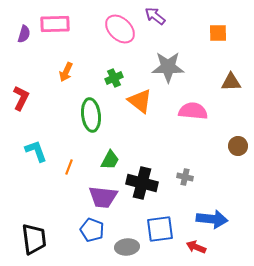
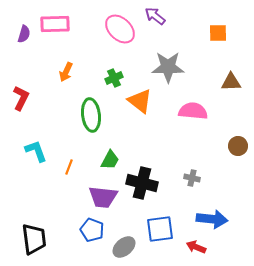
gray cross: moved 7 px right, 1 px down
gray ellipse: moved 3 px left; rotated 35 degrees counterclockwise
